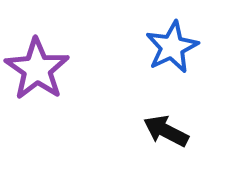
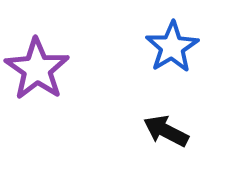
blue star: rotated 6 degrees counterclockwise
